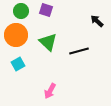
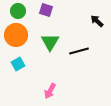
green circle: moved 3 px left
green triangle: moved 2 px right; rotated 18 degrees clockwise
